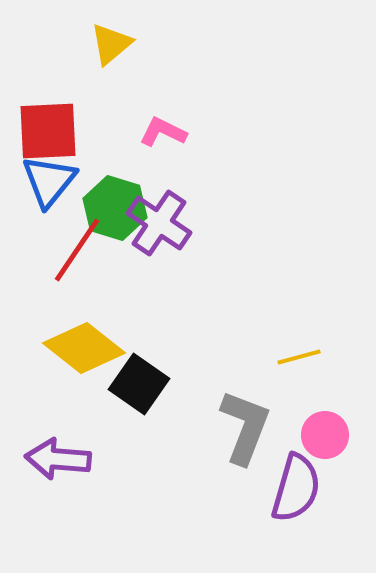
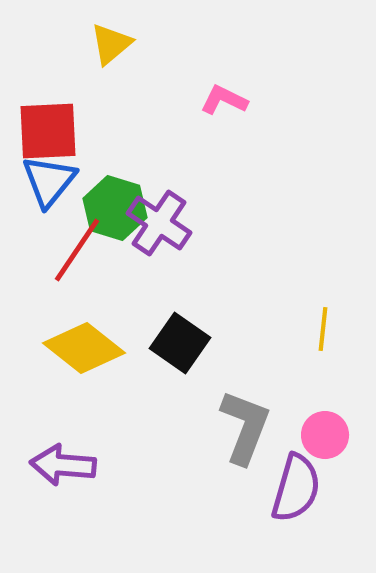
pink L-shape: moved 61 px right, 32 px up
yellow line: moved 24 px right, 28 px up; rotated 69 degrees counterclockwise
black square: moved 41 px right, 41 px up
purple arrow: moved 5 px right, 6 px down
